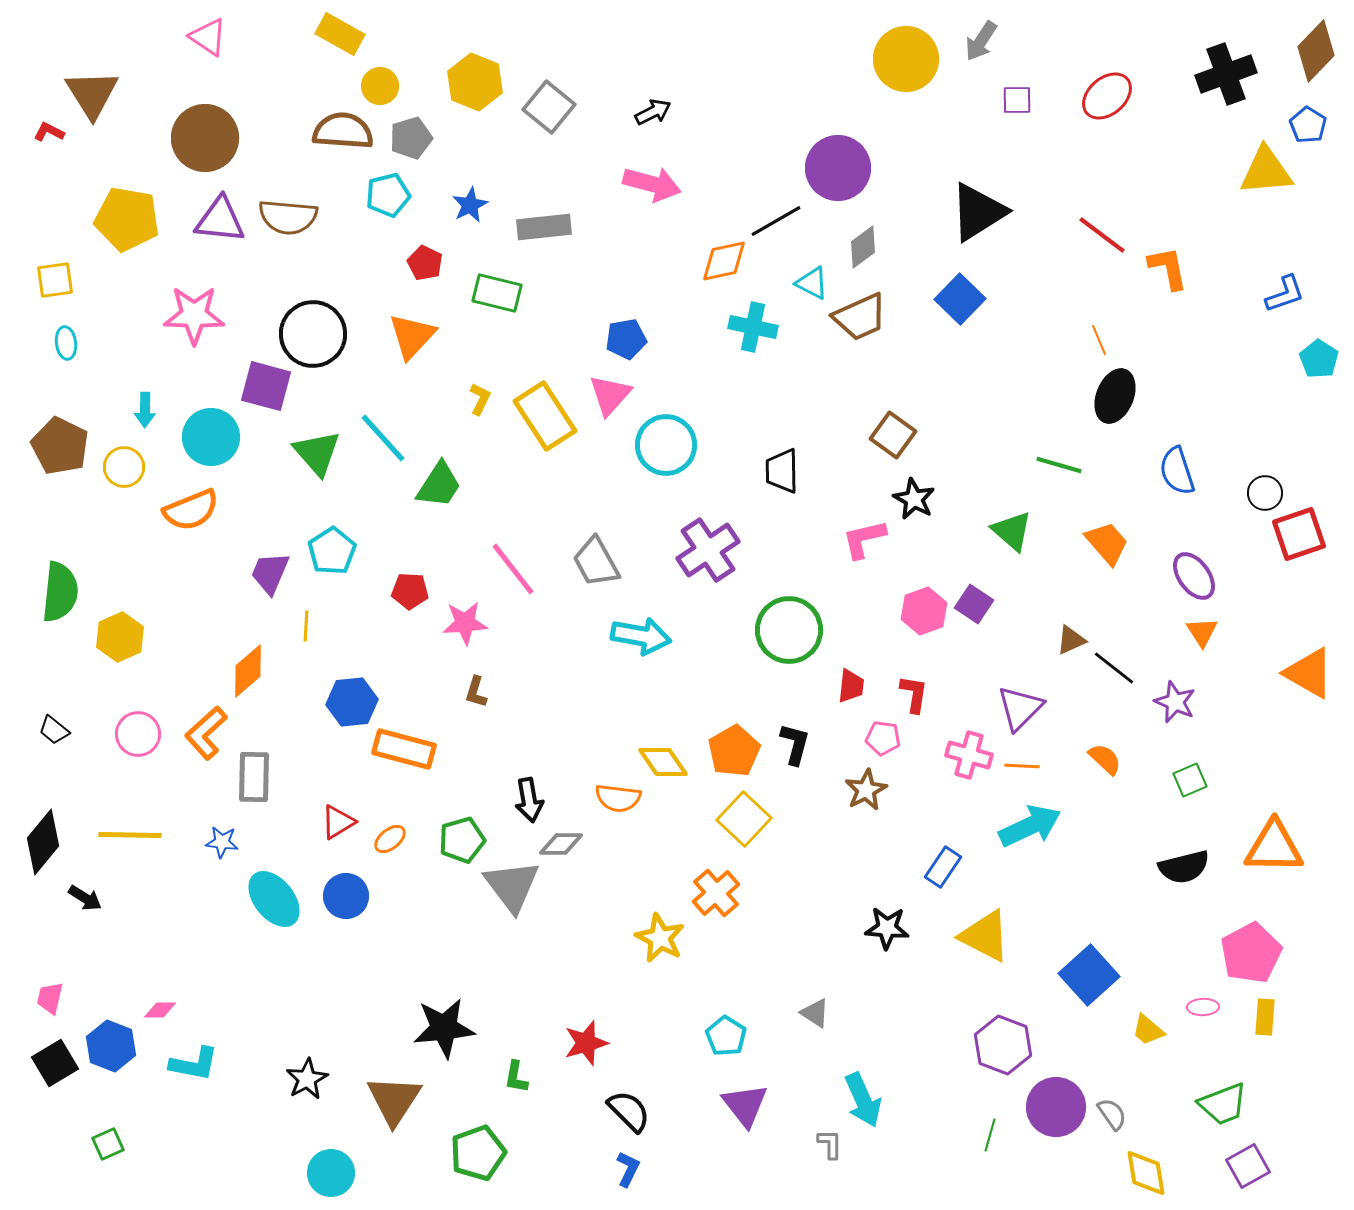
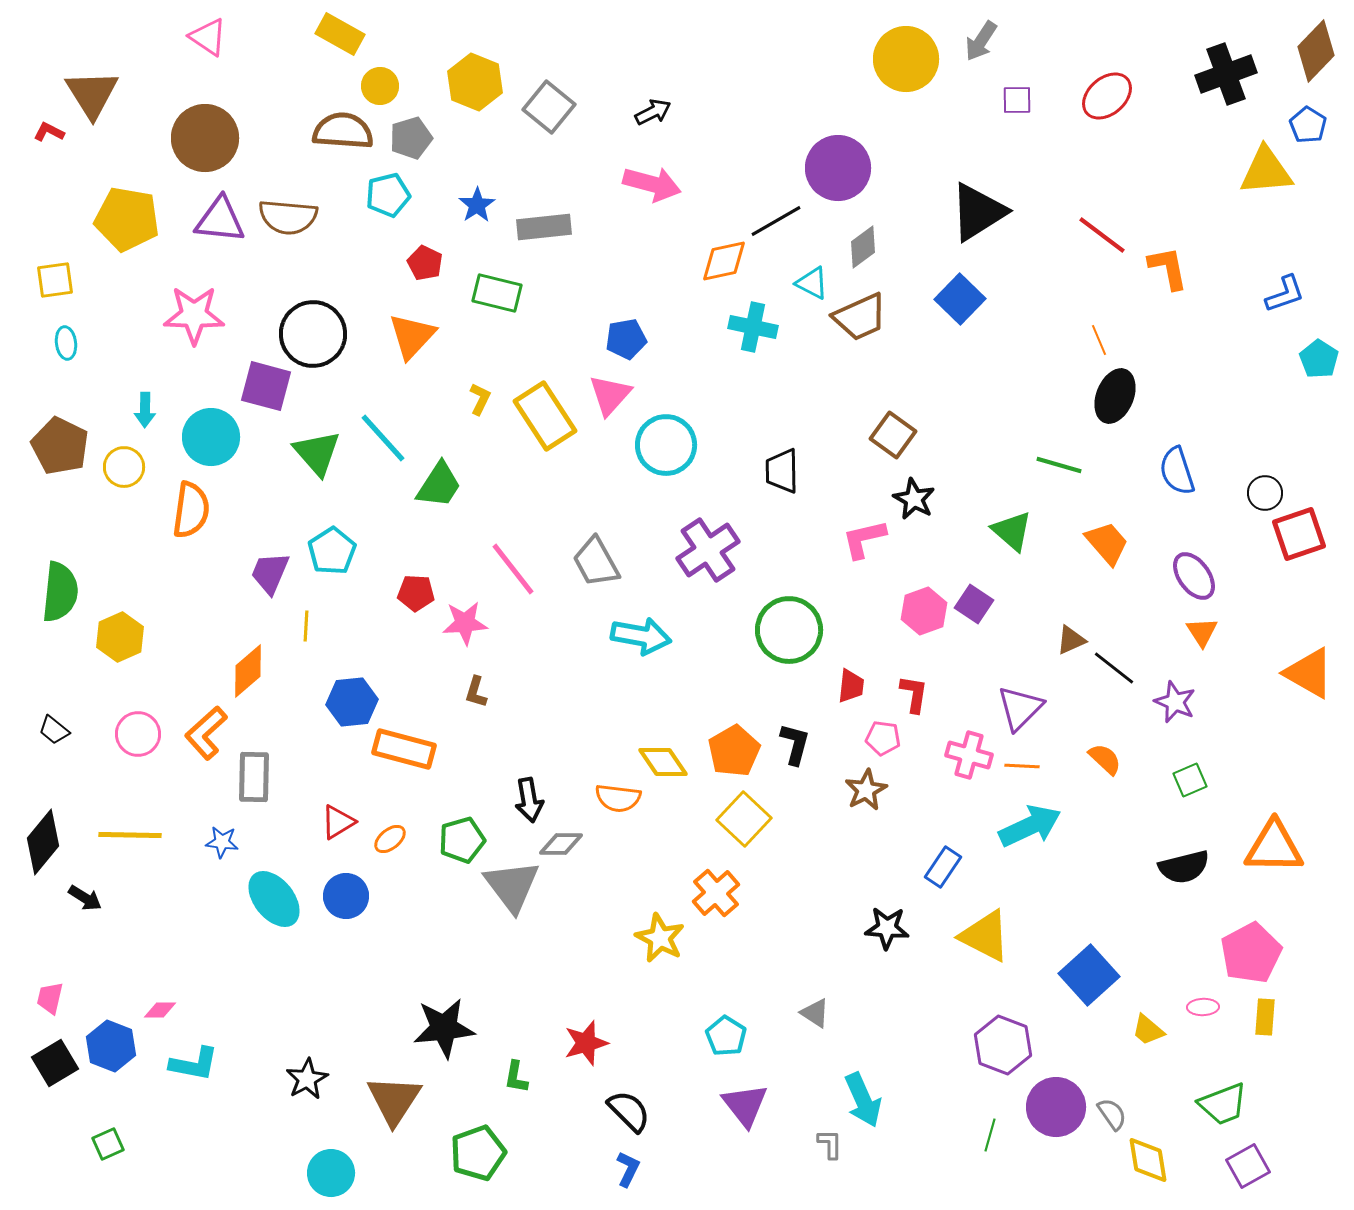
blue star at (470, 205): moved 7 px right; rotated 6 degrees counterclockwise
orange semicircle at (191, 510): rotated 60 degrees counterclockwise
red pentagon at (410, 591): moved 6 px right, 2 px down
yellow diamond at (1146, 1173): moved 2 px right, 13 px up
